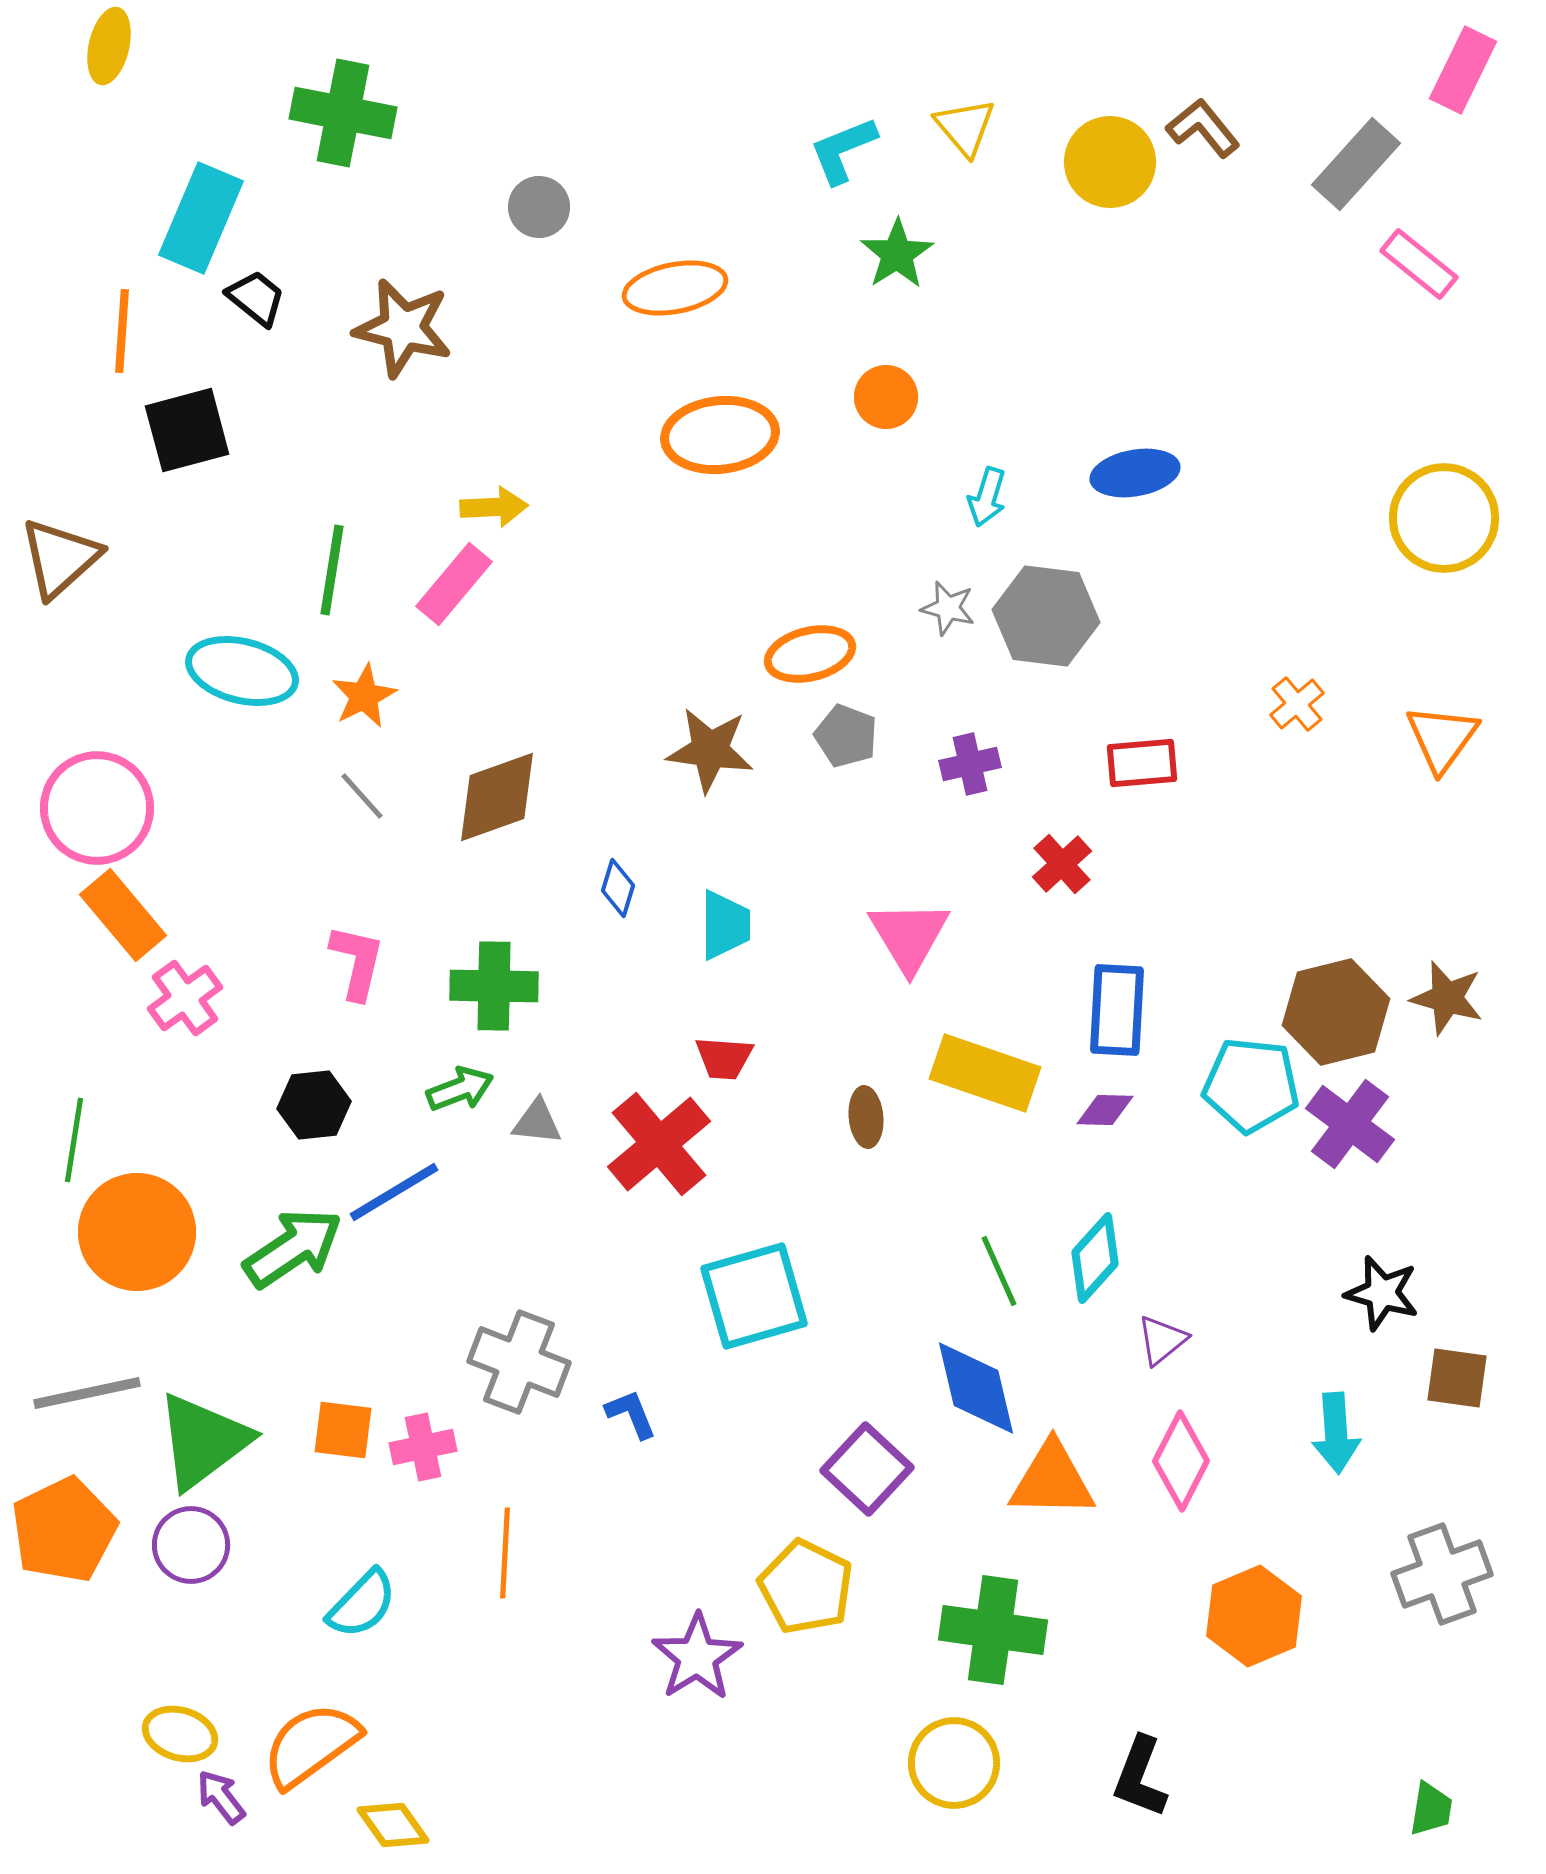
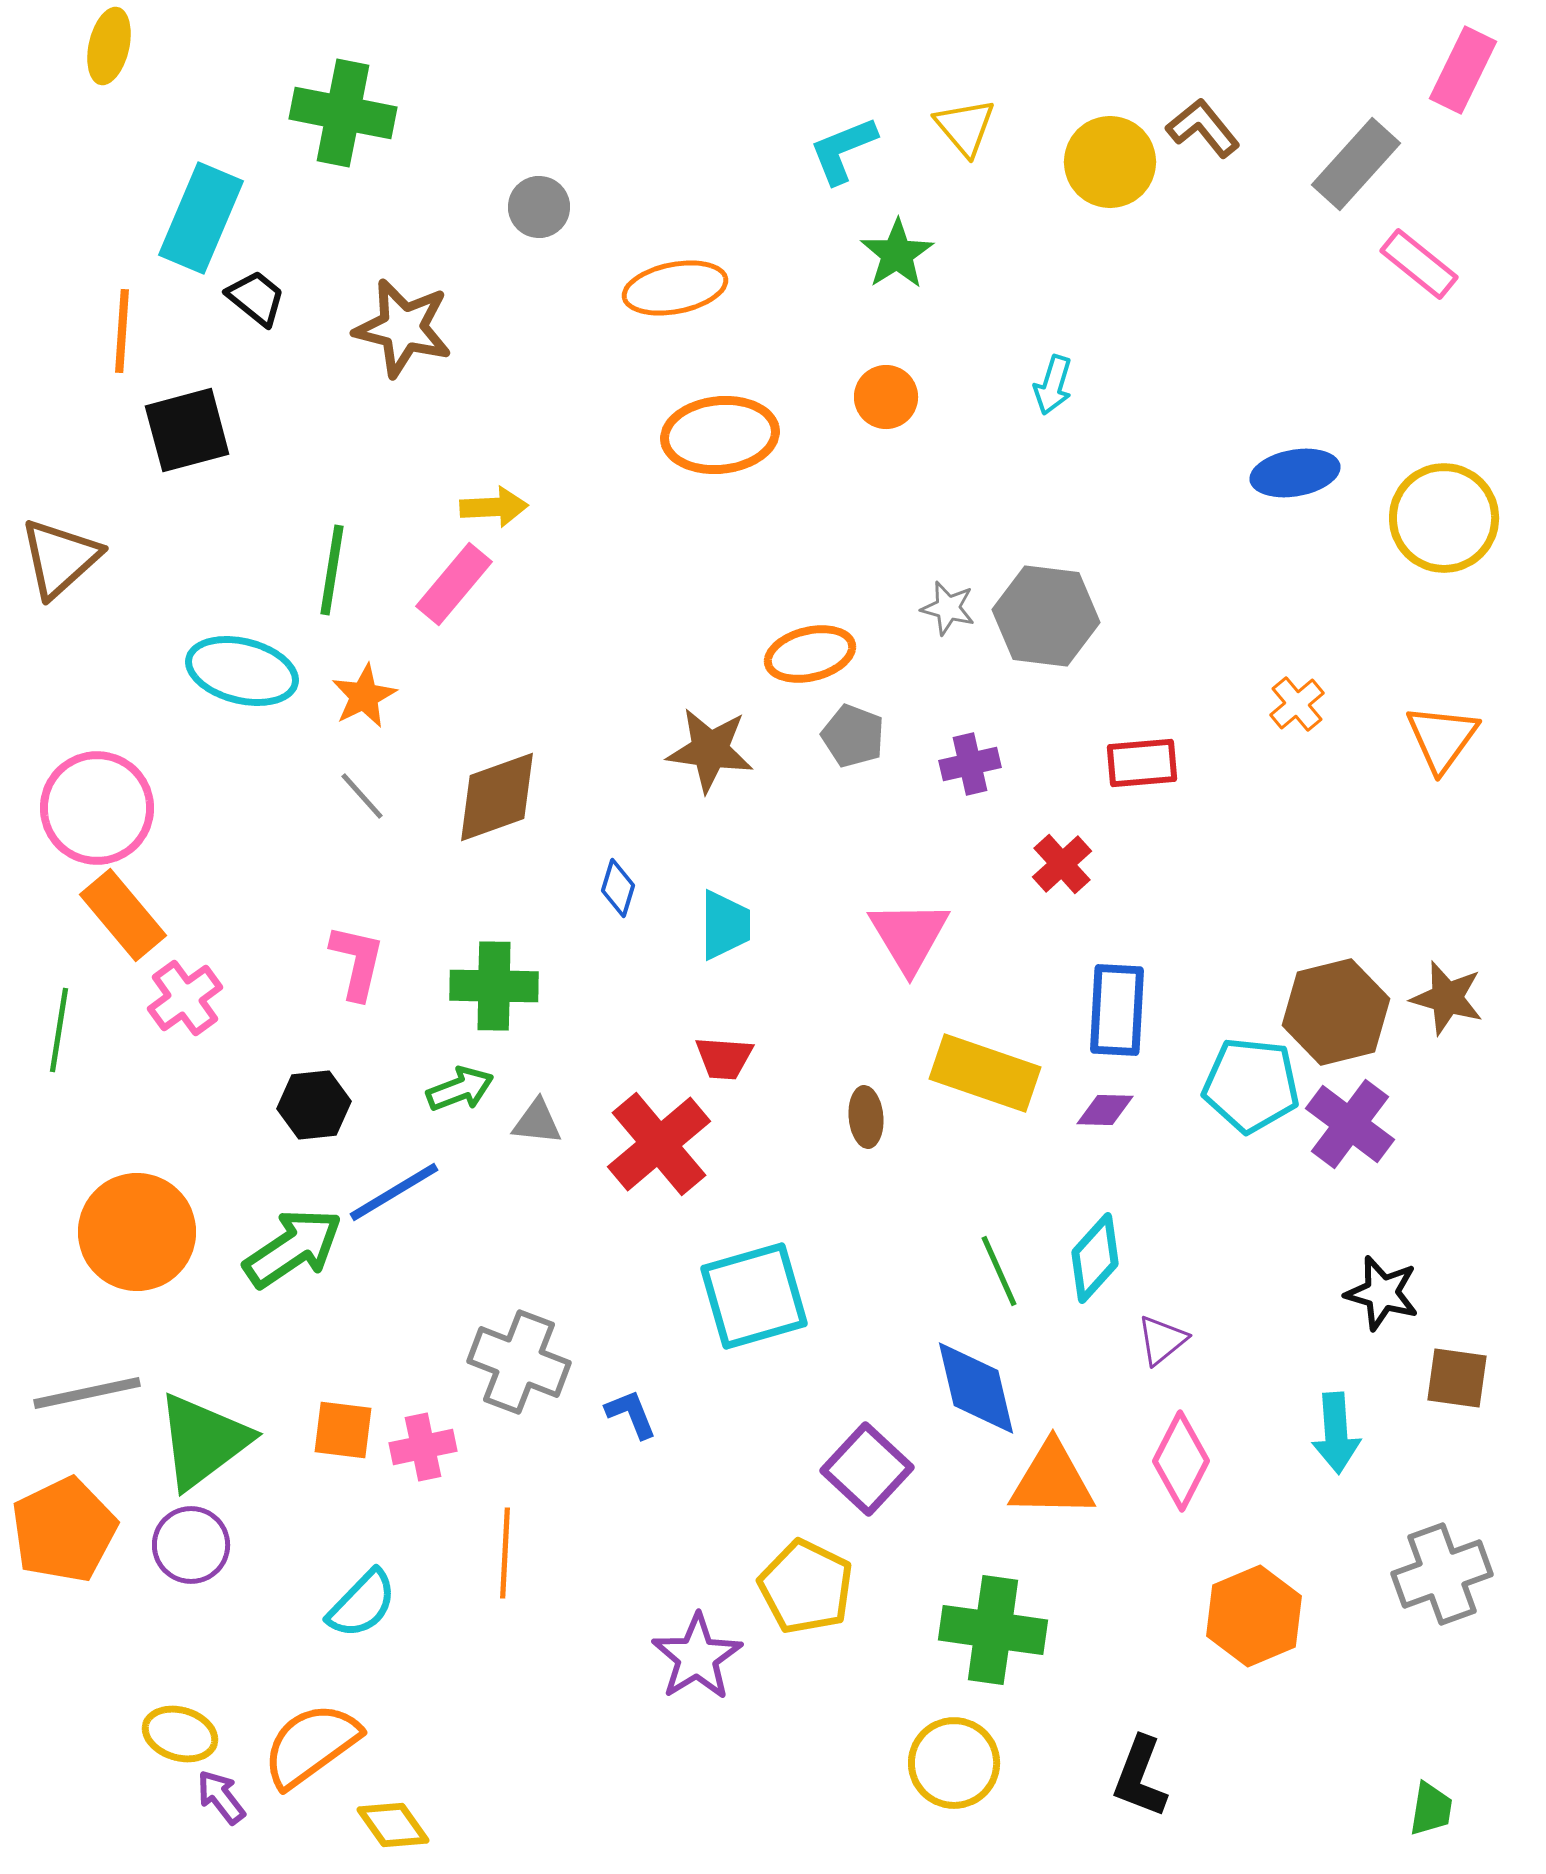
blue ellipse at (1135, 473): moved 160 px right
cyan arrow at (987, 497): moved 66 px right, 112 px up
gray pentagon at (846, 736): moved 7 px right
green line at (74, 1140): moved 15 px left, 110 px up
